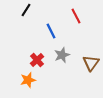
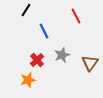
blue line: moved 7 px left
brown triangle: moved 1 px left
